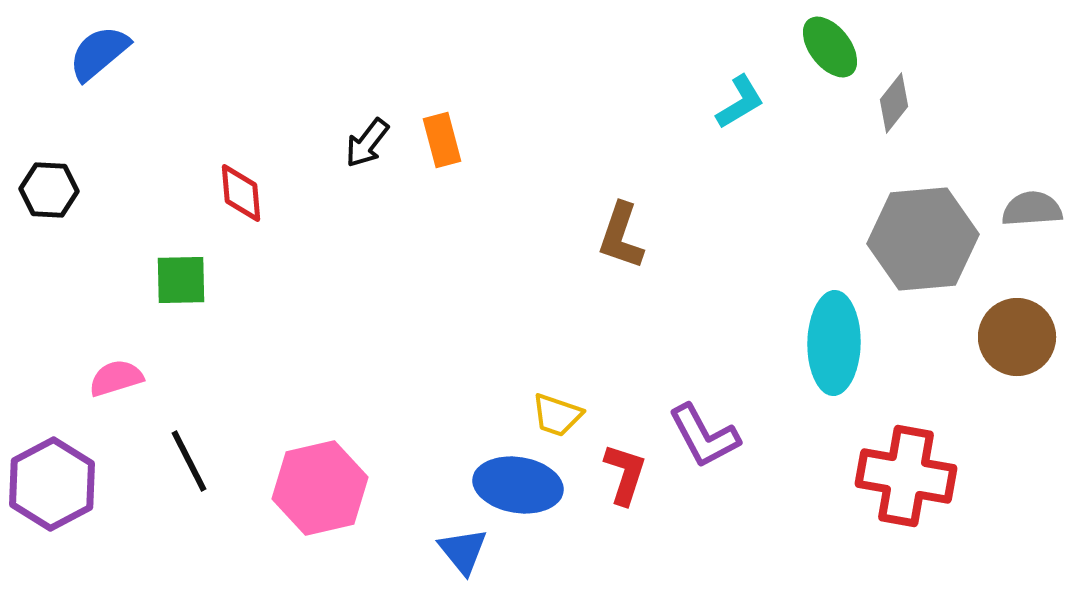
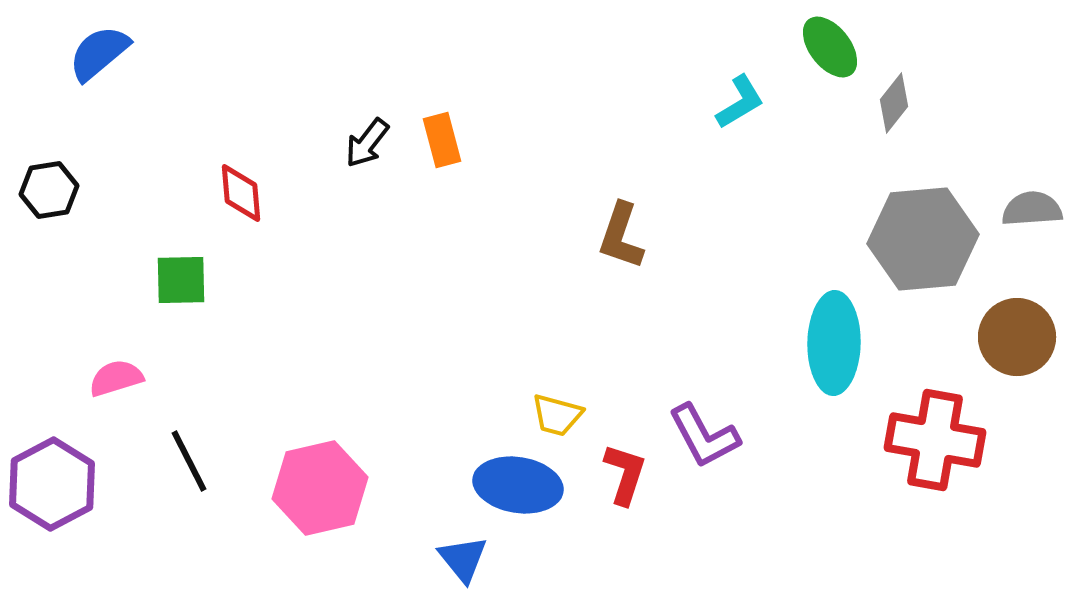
black hexagon: rotated 12 degrees counterclockwise
yellow trapezoid: rotated 4 degrees counterclockwise
red cross: moved 29 px right, 36 px up
blue triangle: moved 8 px down
